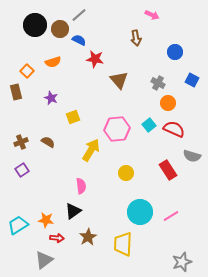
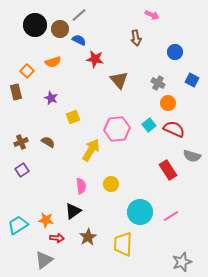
yellow circle: moved 15 px left, 11 px down
